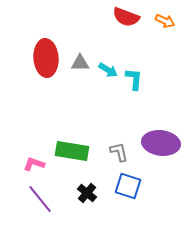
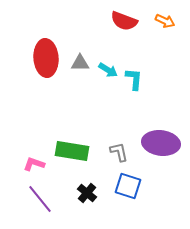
red semicircle: moved 2 px left, 4 px down
